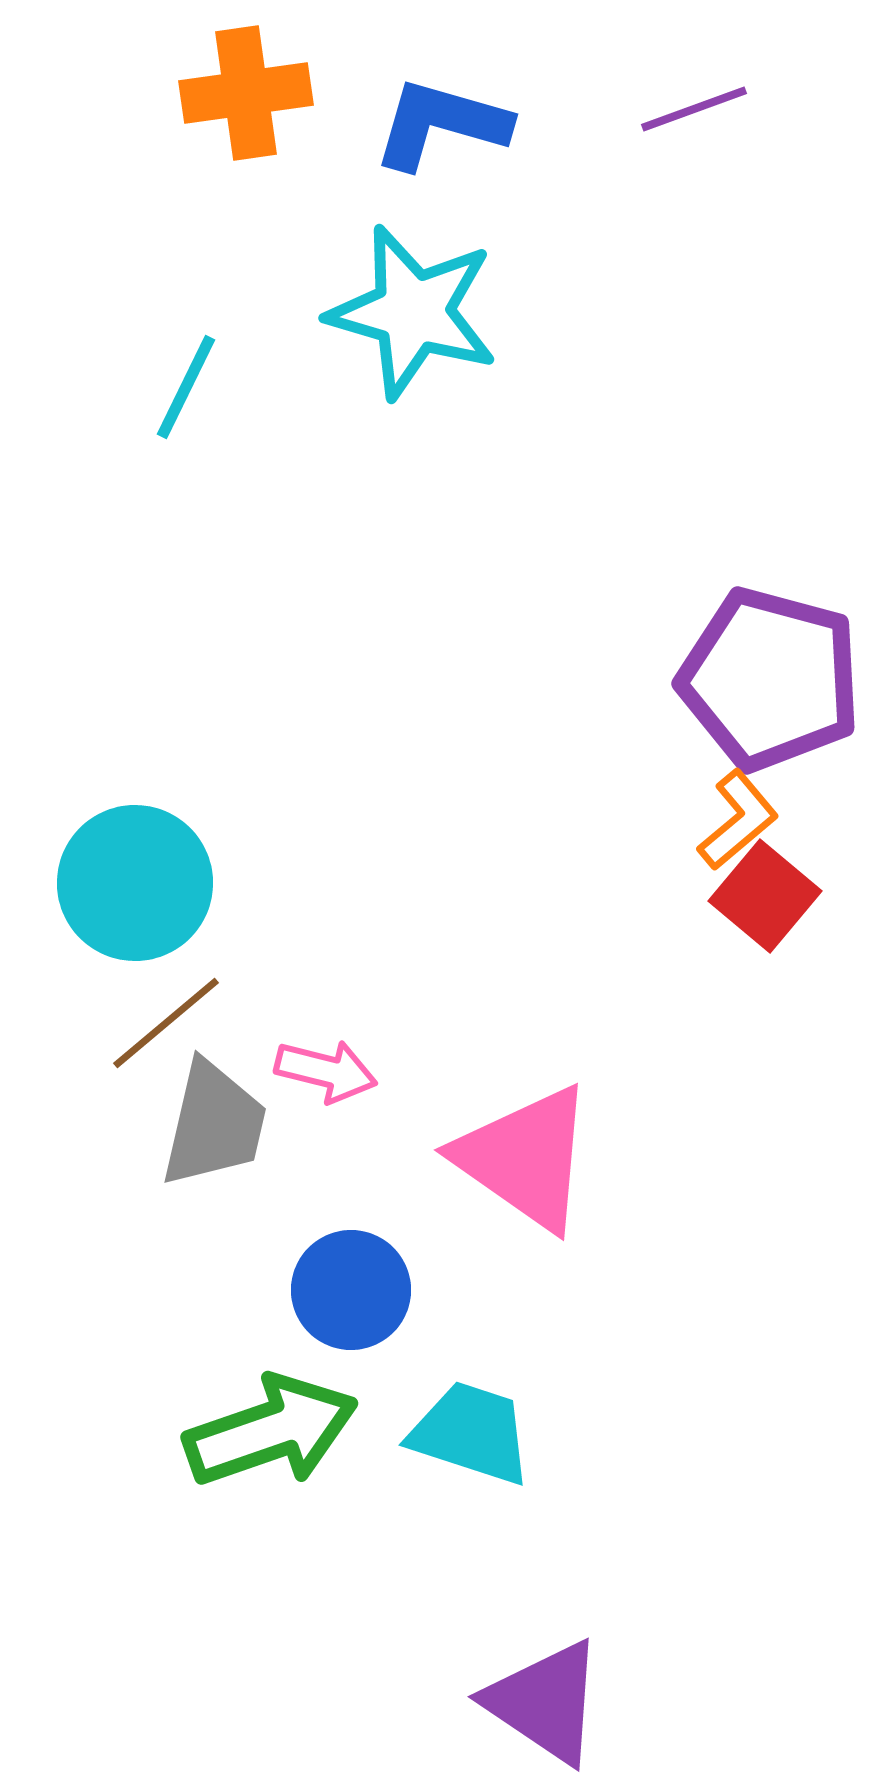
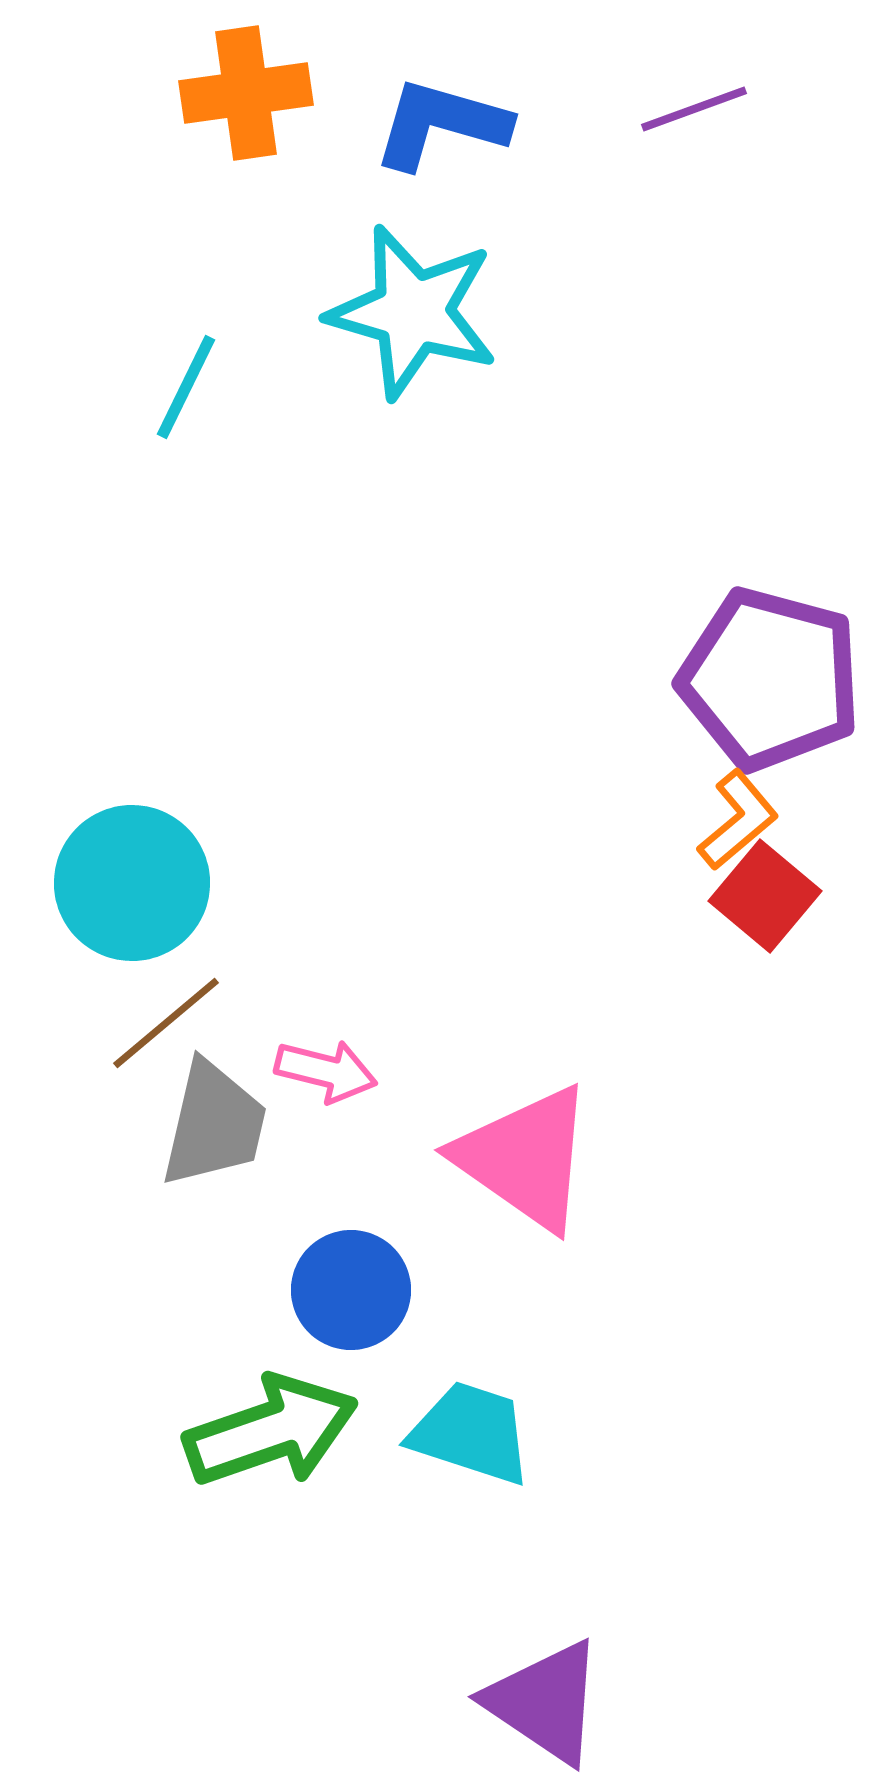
cyan circle: moved 3 px left
